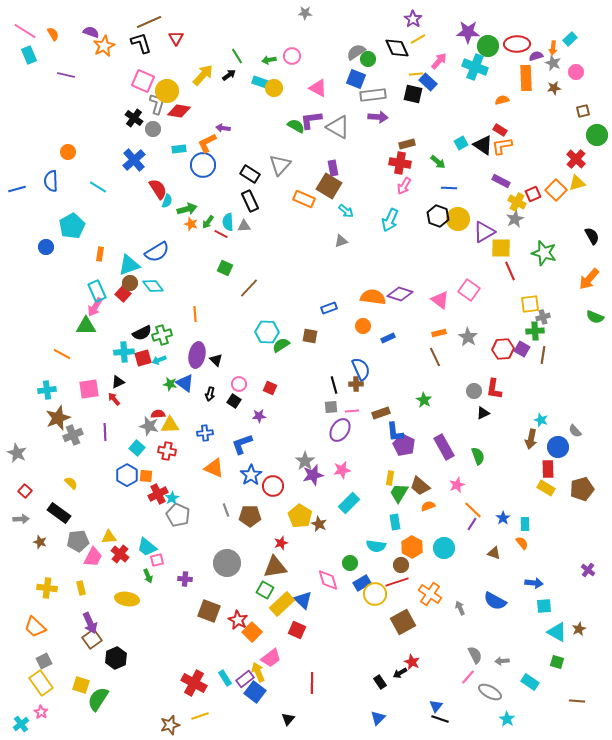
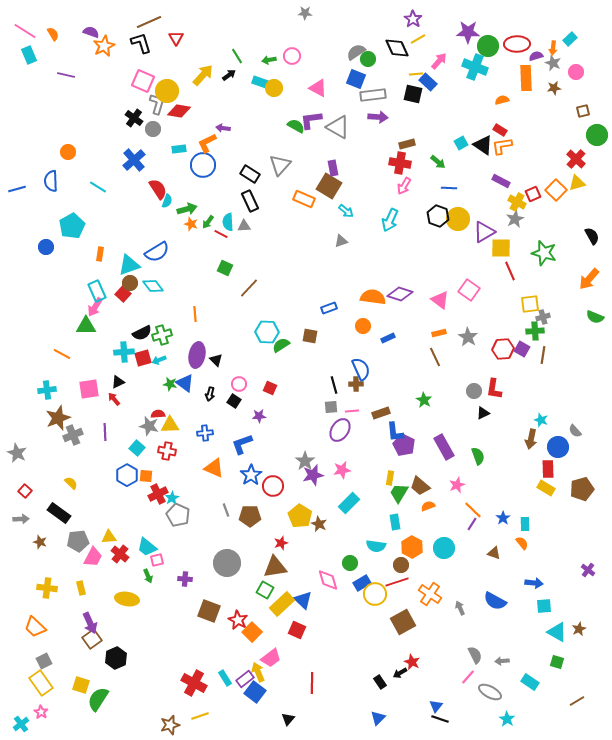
brown line at (577, 701): rotated 35 degrees counterclockwise
